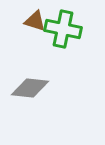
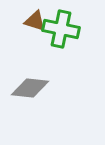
green cross: moved 2 px left
